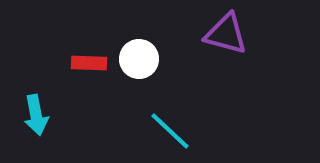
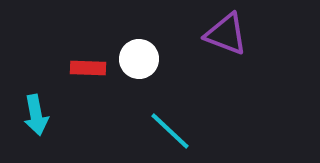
purple triangle: rotated 6 degrees clockwise
red rectangle: moved 1 px left, 5 px down
